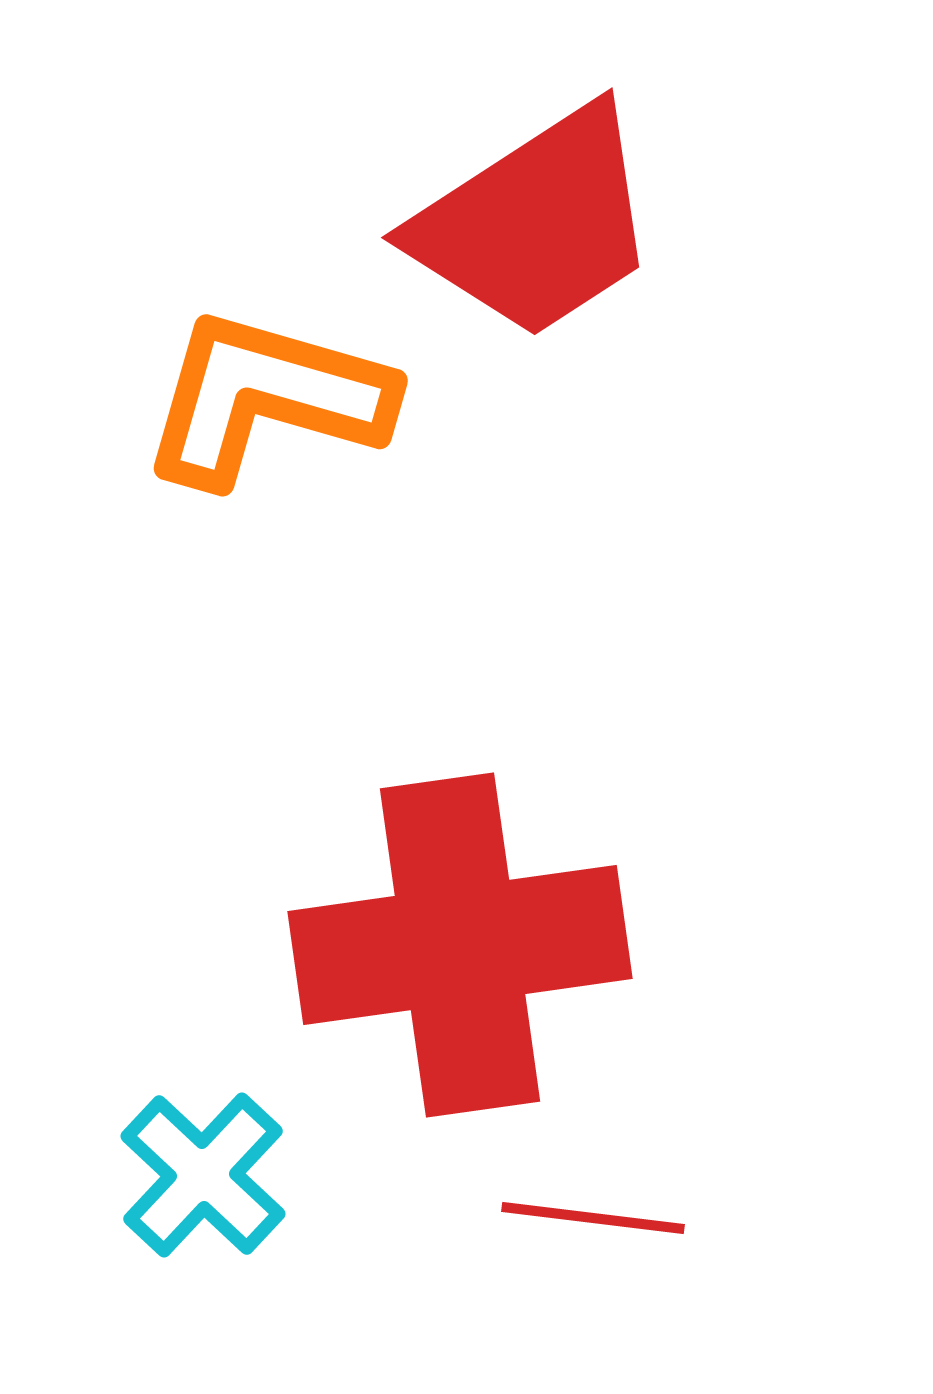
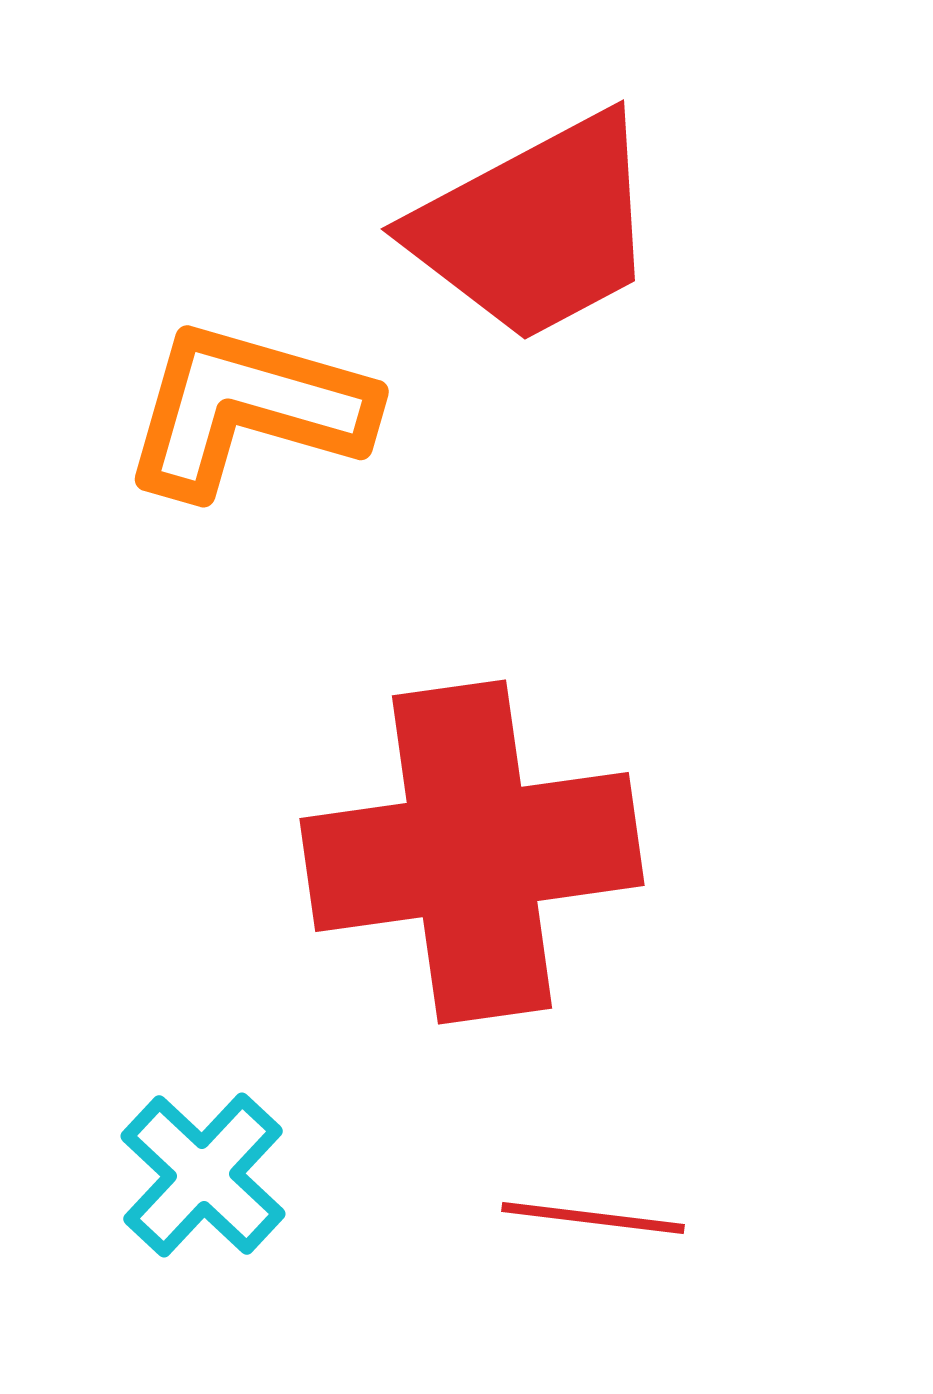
red trapezoid: moved 5 px down; rotated 5 degrees clockwise
orange L-shape: moved 19 px left, 11 px down
red cross: moved 12 px right, 93 px up
